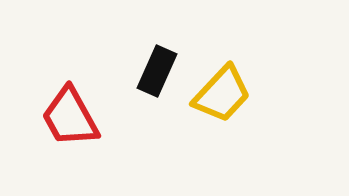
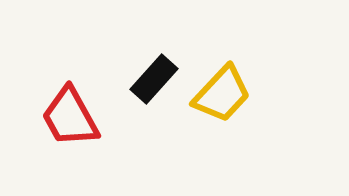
black rectangle: moved 3 px left, 8 px down; rotated 18 degrees clockwise
